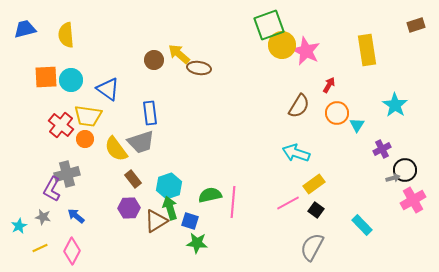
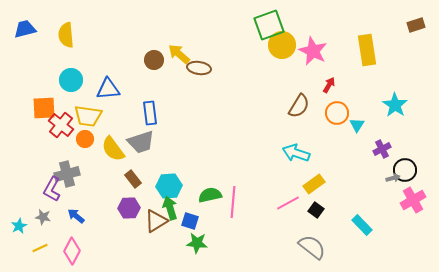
pink star at (306, 51): moved 7 px right
orange square at (46, 77): moved 2 px left, 31 px down
blue triangle at (108, 89): rotated 40 degrees counterclockwise
yellow semicircle at (116, 149): moved 3 px left
cyan hexagon at (169, 186): rotated 15 degrees clockwise
gray semicircle at (312, 247): rotated 100 degrees clockwise
